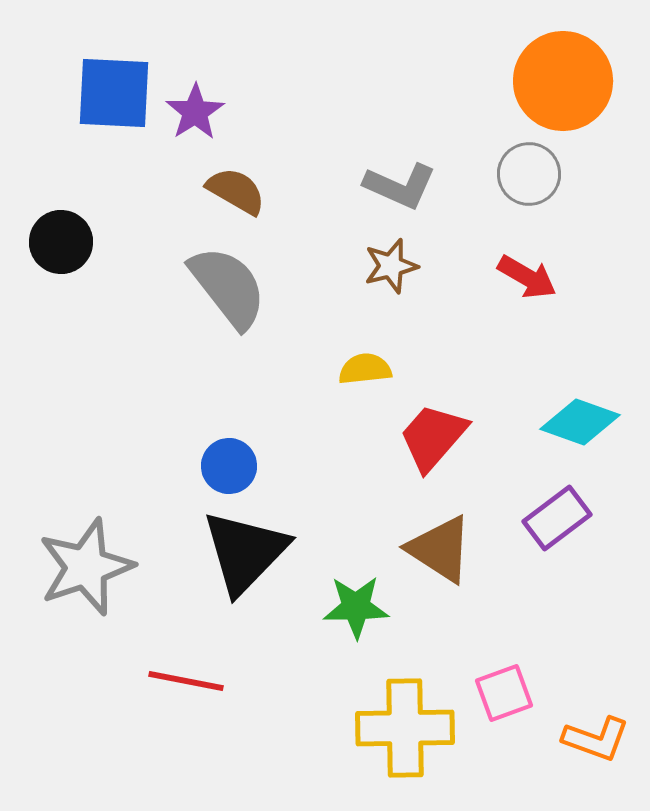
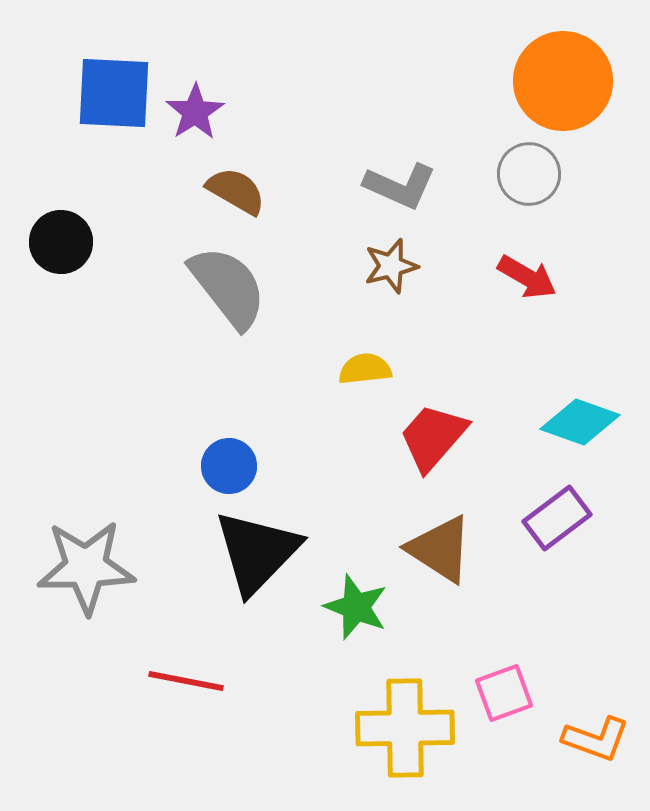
black triangle: moved 12 px right
gray star: rotated 18 degrees clockwise
green star: rotated 22 degrees clockwise
